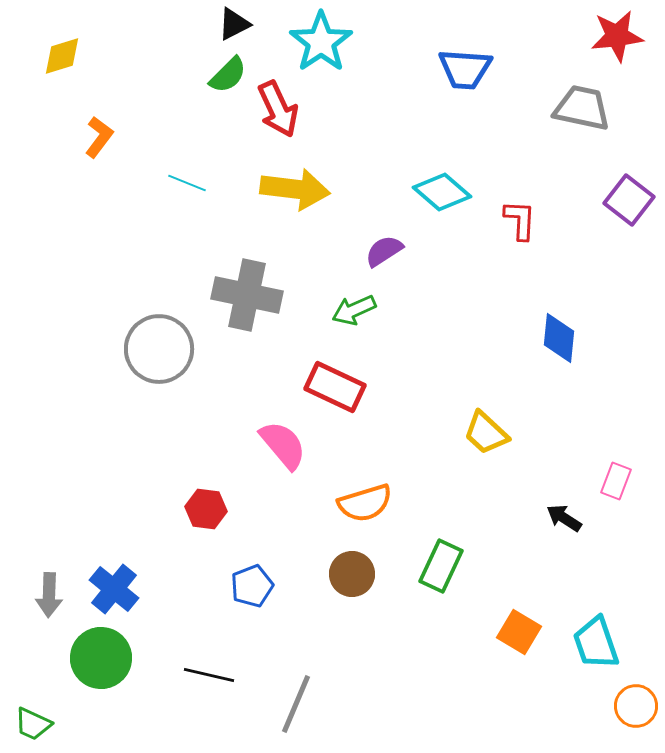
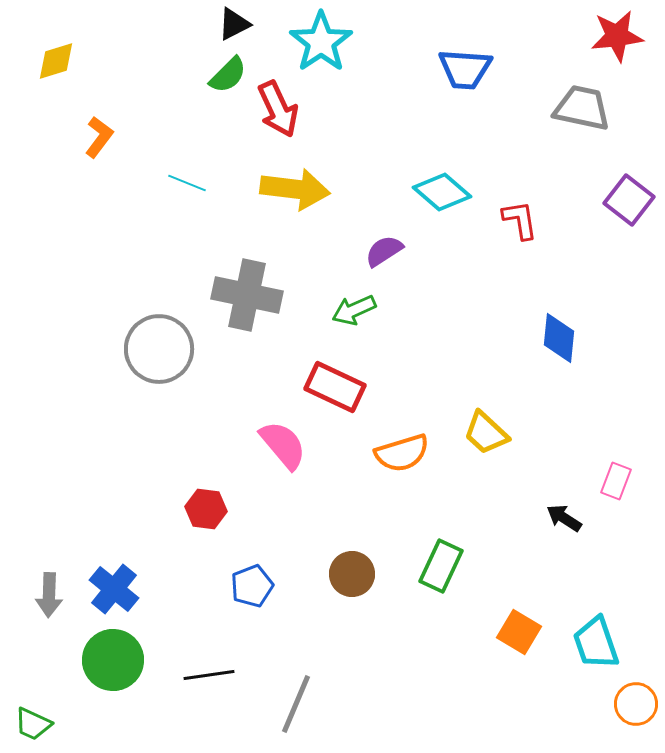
yellow diamond: moved 6 px left, 5 px down
red L-shape: rotated 12 degrees counterclockwise
orange semicircle: moved 37 px right, 50 px up
green circle: moved 12 px right, 2 px down
black line: rotated 21 degrees counterclockwise
orange circle: moved 2 px up
